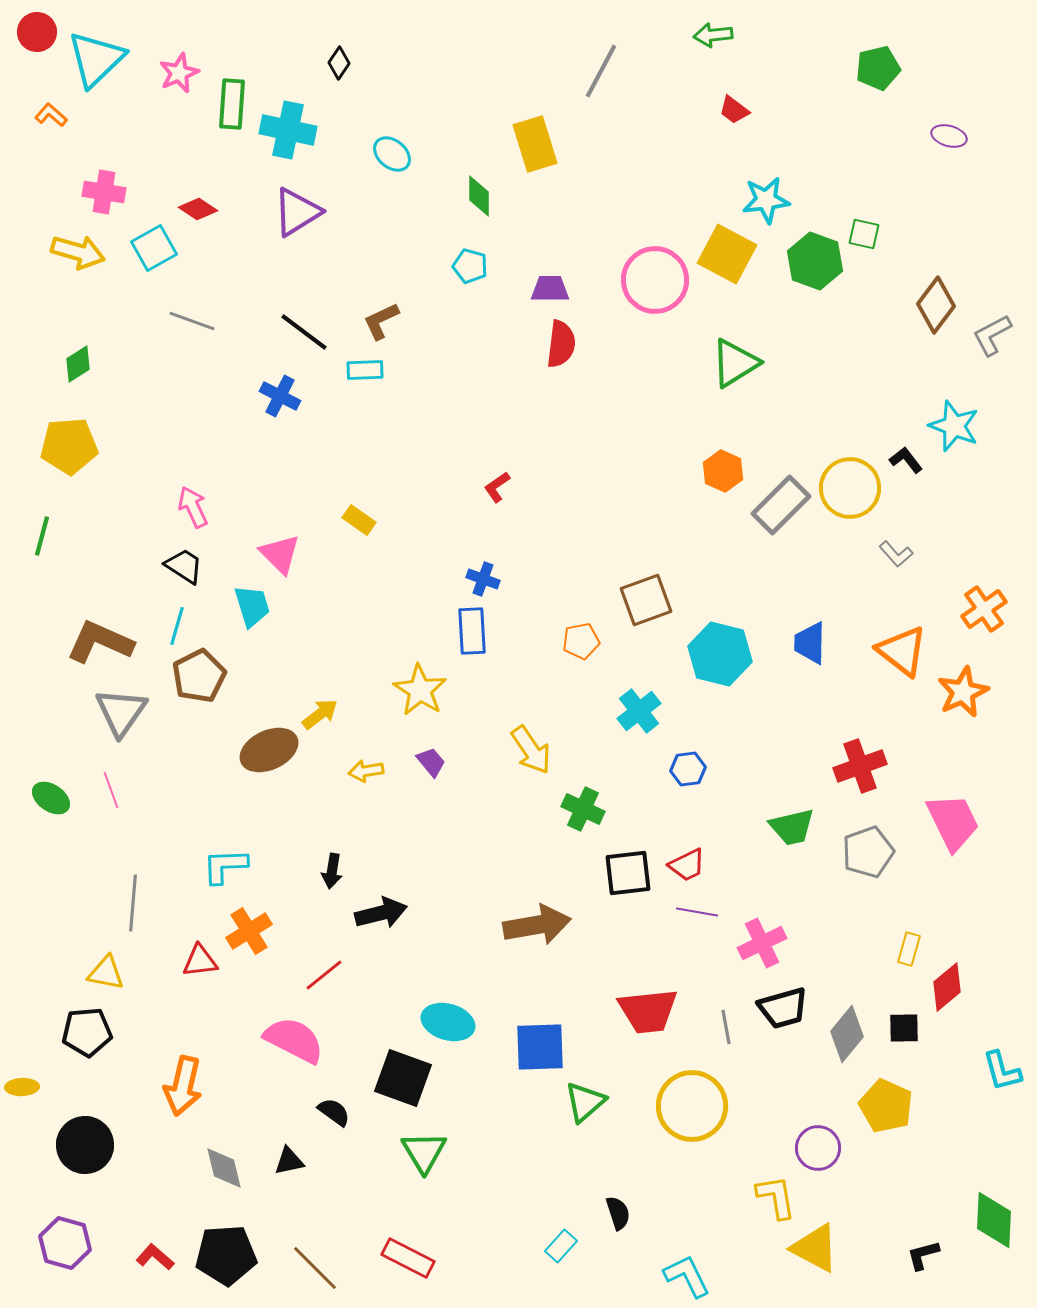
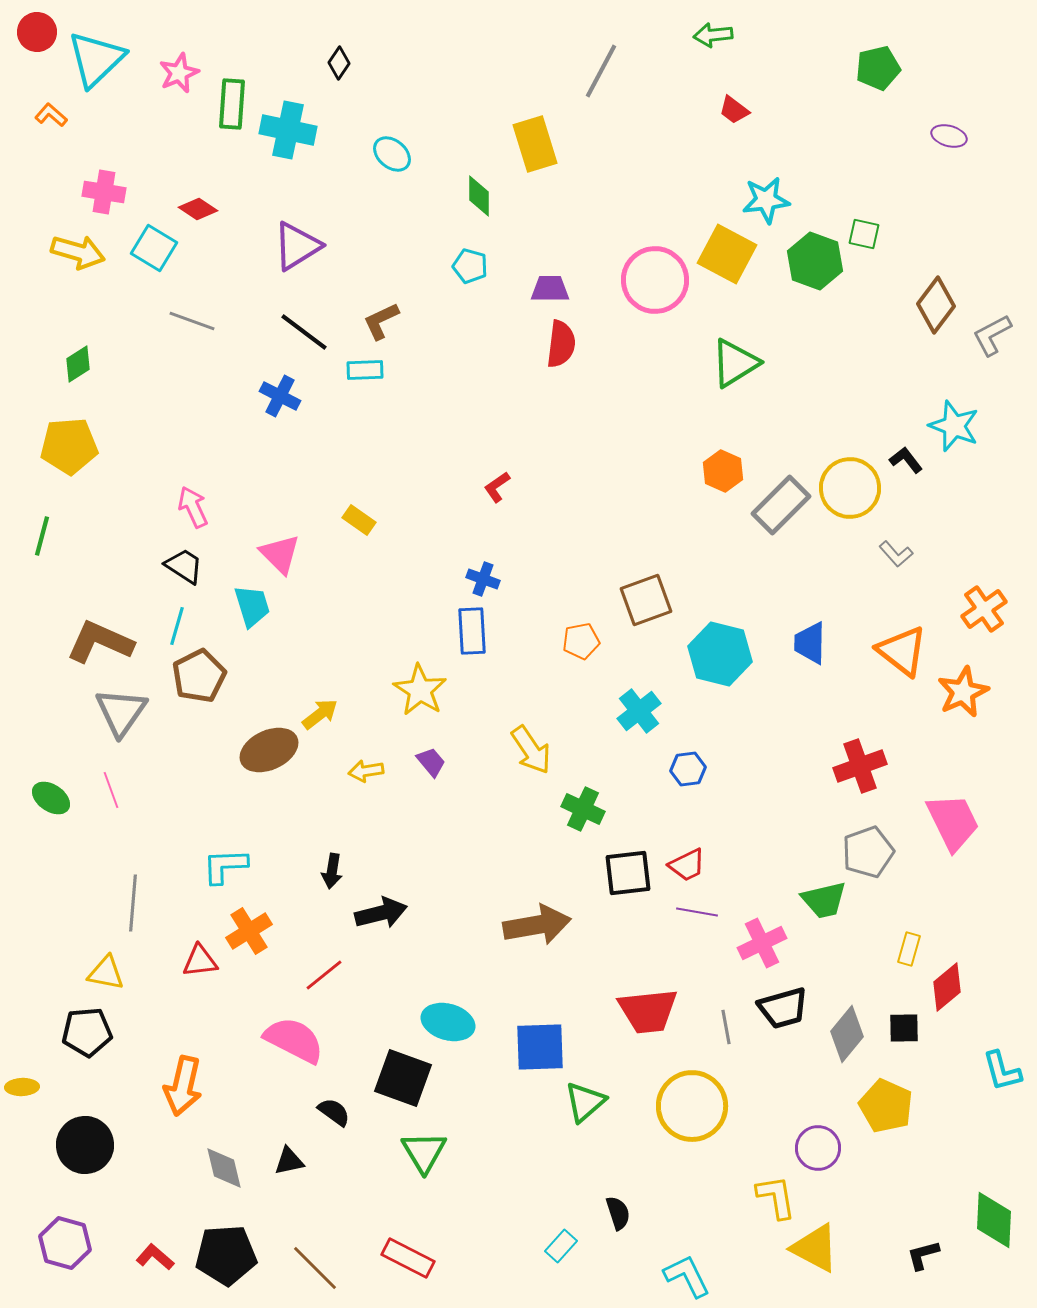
purple triangle at (297, 212): moved 34 px down
cyan square at (154, 248): rotated 30 degrees counterclockwise
green trapezoid at (792, 827): moved 32 px right, 73 px down
